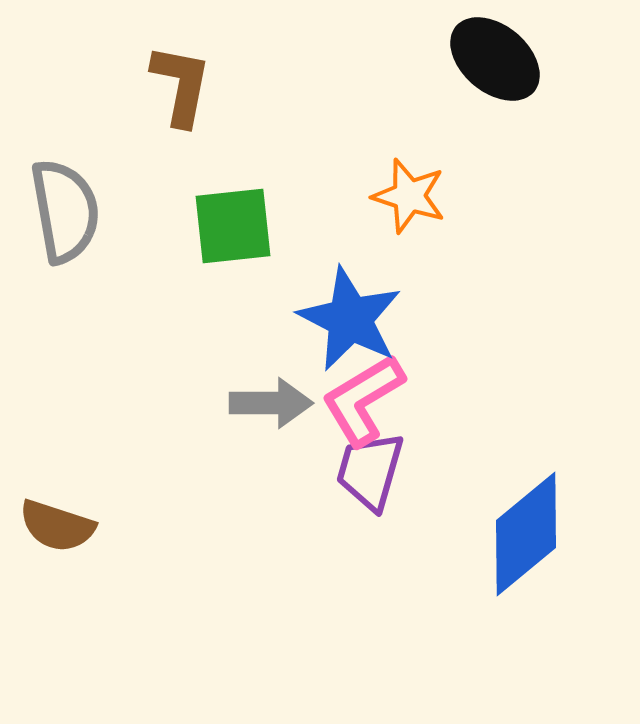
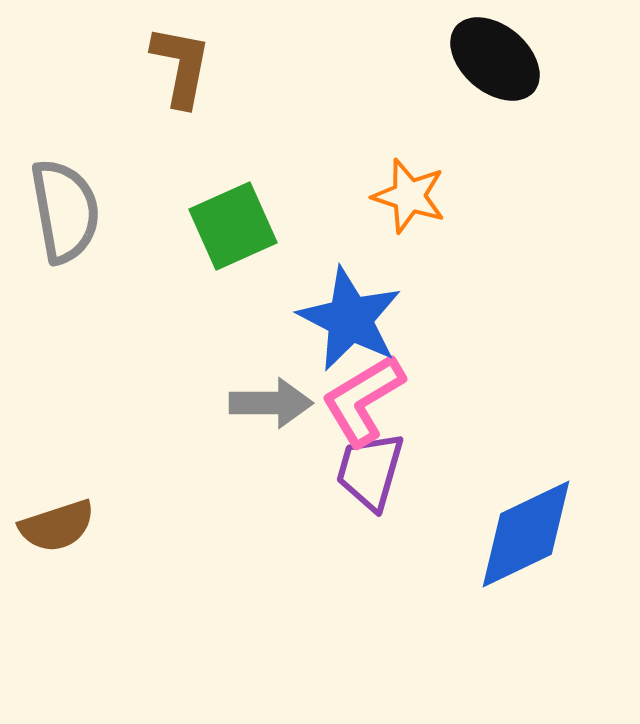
brown L-shape: moved 19 px up
green square: rotated 18 degrees counterclockwise
brown semicircle: rotated 36 degrees counterclockwise
blue diamond: rotated 14 degrees clockwise
